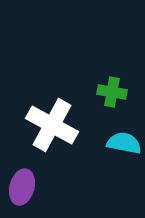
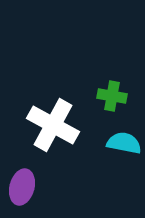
green cross: moved 4 px down
white cross: moved 1 px right
